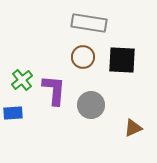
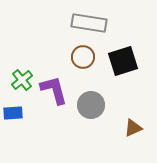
black square: moved 1 px right, 1 px down; rotated 20 degrees counterclockwise
purple L-shape: rotated 20 degrees counterclockwise
